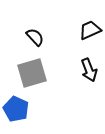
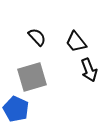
black trapezoid: moved 14 px left, 12 px down; rotated 105 degrees counterclockwise
black semicircle: moved 2 px right
gray square: moved 4 px down
